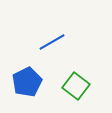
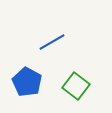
blue pentagon: rotated 16 degrees counterclockwise
